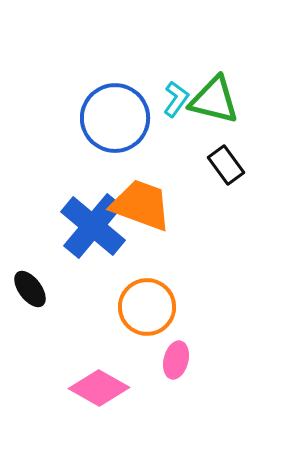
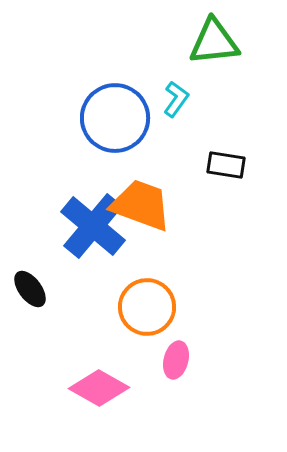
green triangle: moved 58 px up; rotated 20 degrees counterclockwise
black rectangle: rotated 45 degrees counterclockwise
